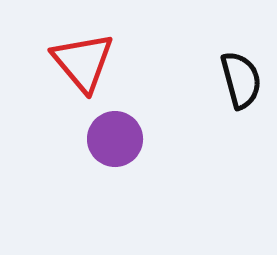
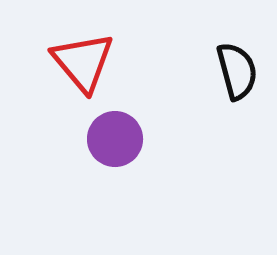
black semicircle: moved 4 px left, 9 px up
